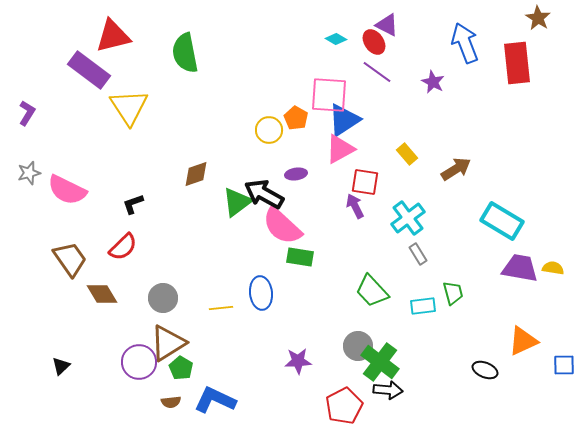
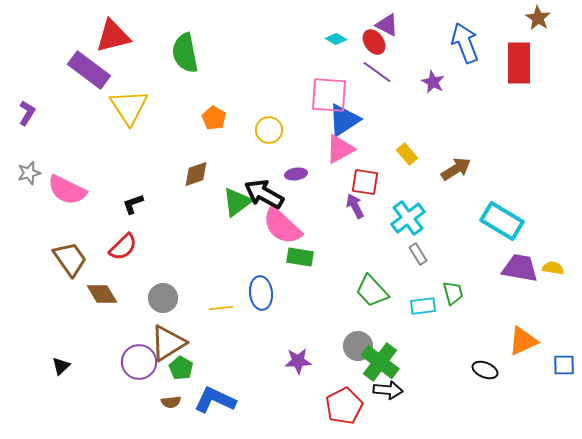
red rectangle at (517, 63): moved 2 px right; rotated 6 degrees clockwise
orange pentagon at (296, 118): moved 82 px left
